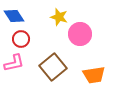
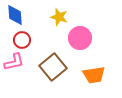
blue diamond: moved 1 px right, 1 px up; rotated 30 degrees clockwise
pink circle: moved 4 px down
red circle: moved 1 px right, 1 px down
pink L-shape: moved 1 px up
